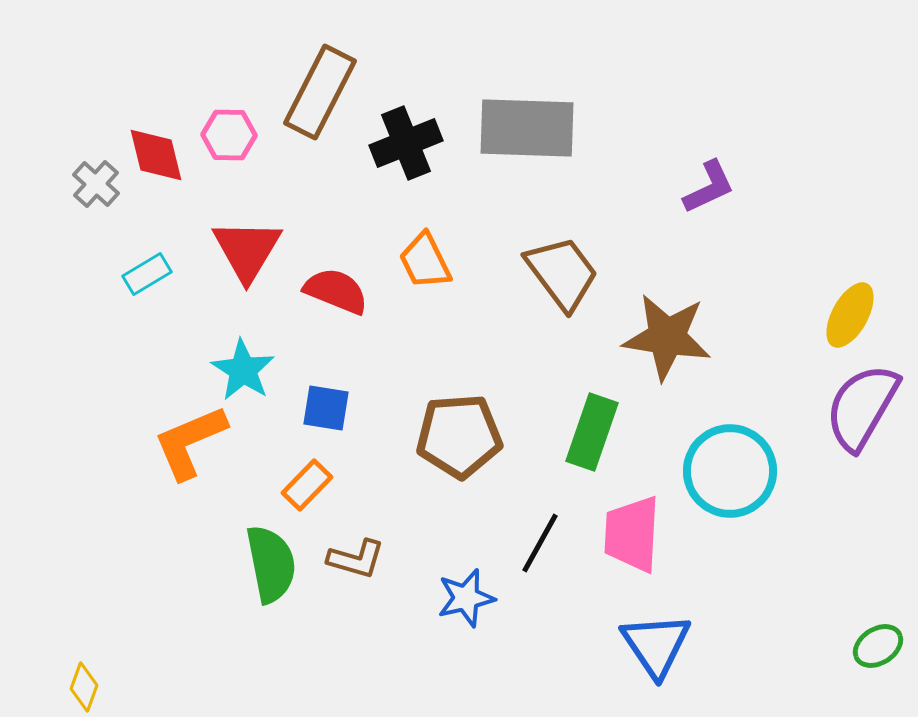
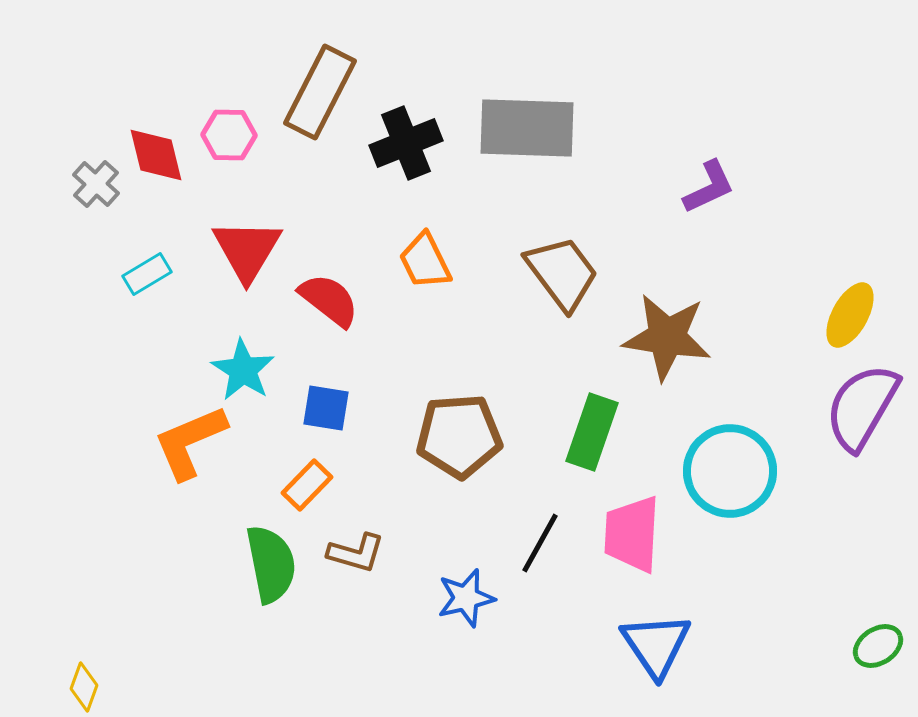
red semicircle: moved 7 px left, 9 px down; rotated 16 degrees clockwise
brown L-shape: moved 6 px up
